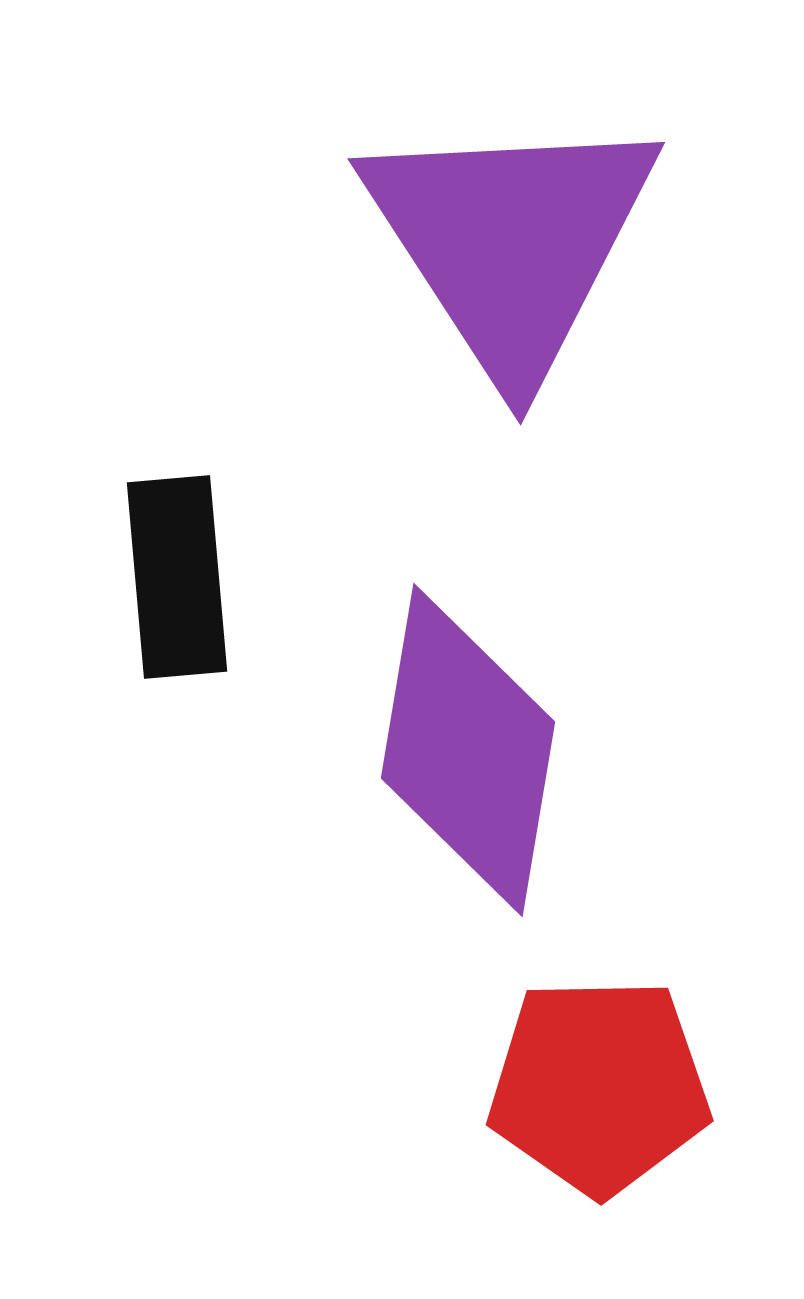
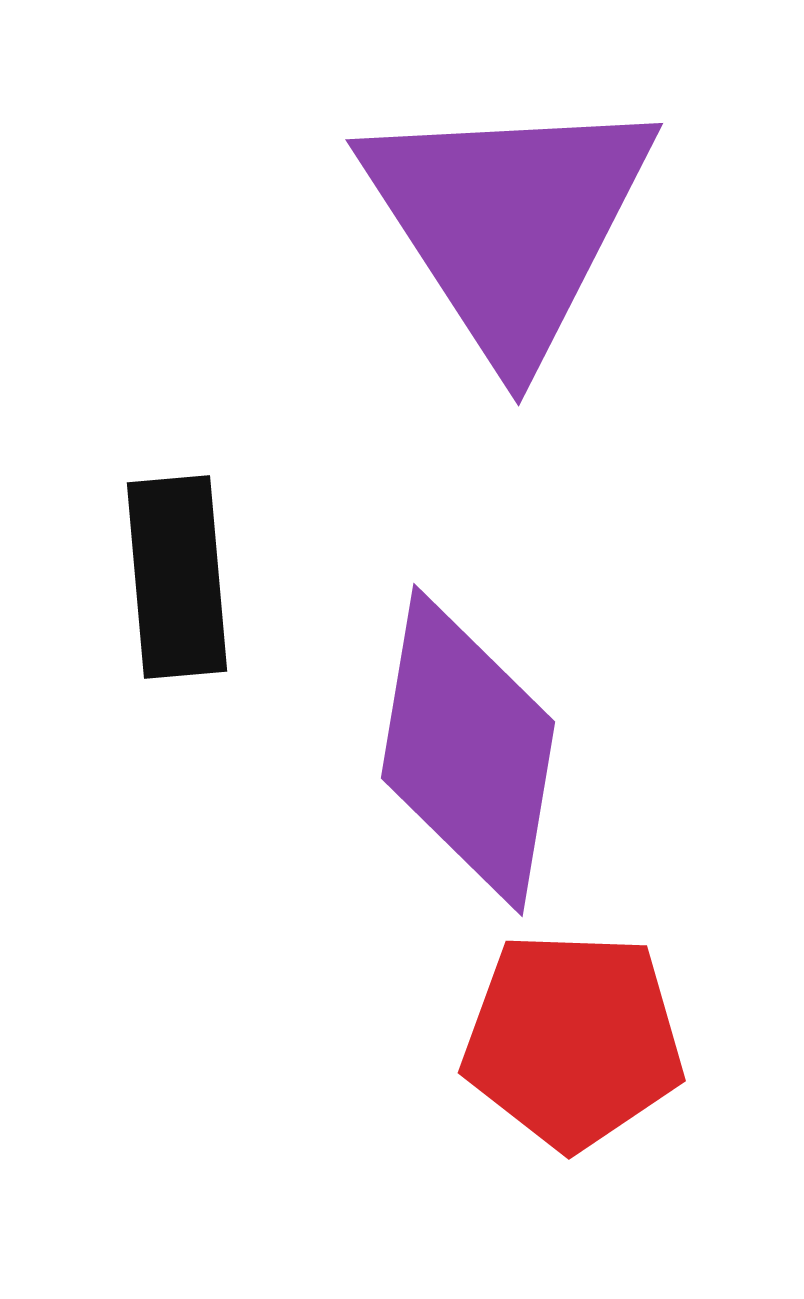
purple triangle: moved 2 px left, 19 px up
red pentagon: moved 26 px left, 46 px up; rotated 3 degrees clockwise
